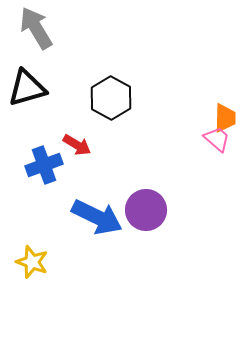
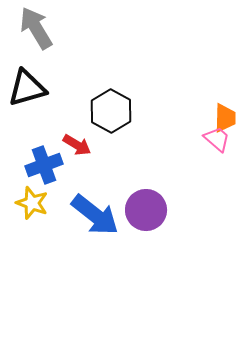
black hexagon: moved 13 px down
blue arrow: moved 2 px left, 2 px up; rotated 12 degrees clockwise
yellow star: moved 59 px up
